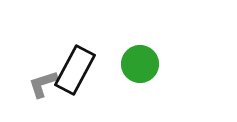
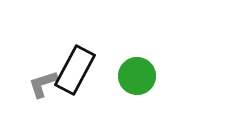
green circle: moved 3 px left, 12 px down
